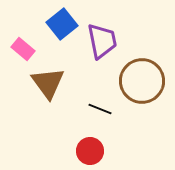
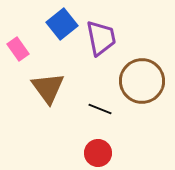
purple trapezoid: moved 1 px left, 3 px up
pink rectangle: moved 5 px left; rotated 15 degrees clockwise
brown triangle: moved 5 px down
red circle: moved 8 px right, 2 px down
